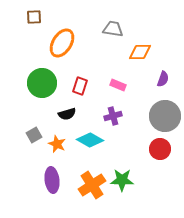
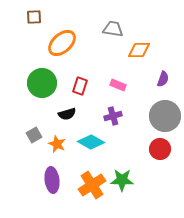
orange ellipse: rotated 16 degrees clockwise
orange diamond: moved 1 px left, 2 px up
cyan diamond: moved 1 px right, 2 px down
